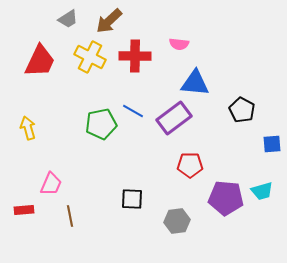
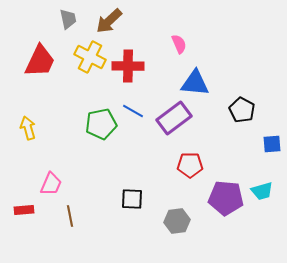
gray trapezoid: rotated 70 degrees counterclockwise
pink semicircle: rotated 120 degrees counterclockwise
red cross: moved 7 px left, 10 px down
